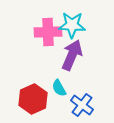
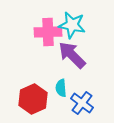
cyan star: rotated 8 degrees clockwise
purple arrow: rotated 68 degrees counterclockwise
cyan semicircle: moved 2 px right; rotated 24 degrees clockwise
blue cross: moved 2 px up
